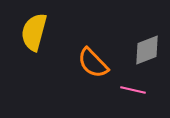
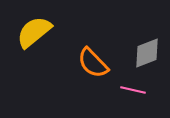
yellow semicircle: rotated 36 degrees clockwise
gray diamond: moved 3 px down
